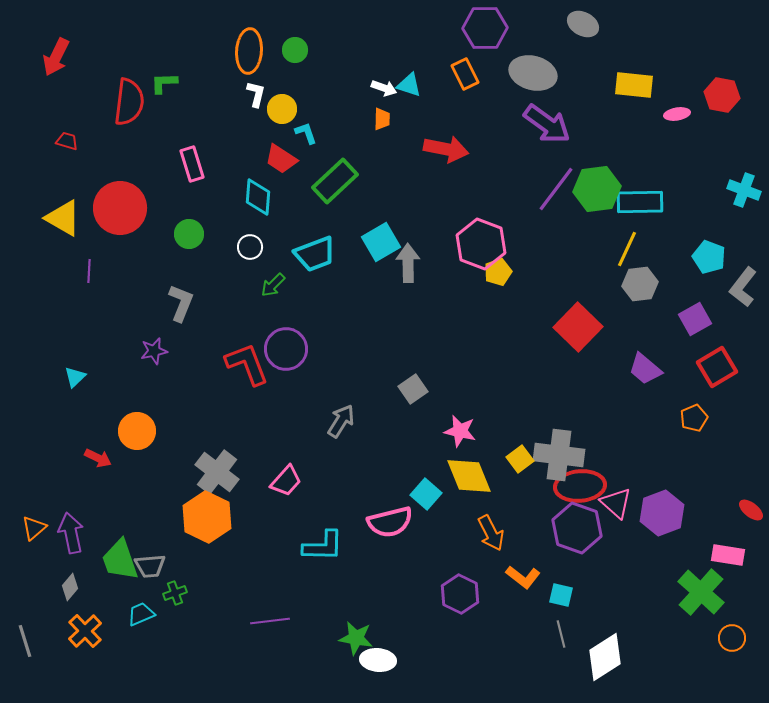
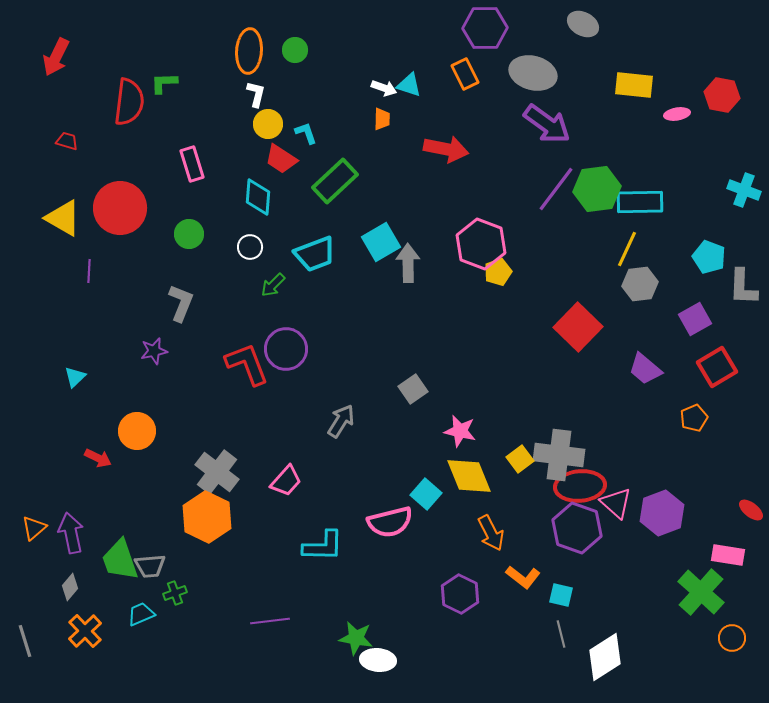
yellow circle at (282, 109): moved 14 px left, 15 px down
gray L-shape at (743, 287): rotated 36 degrees counterclockwise
